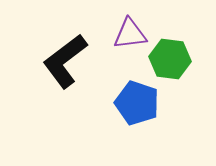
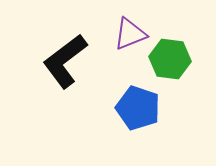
purple triangle: rotated 15 degrees counterclockwise
blue pentagon: moved 1 px right, 5 px down
